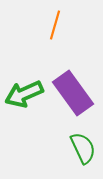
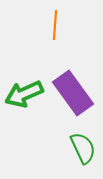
orange line: rotated 12 degrees counterclockwise
